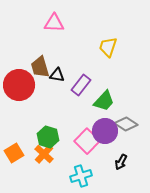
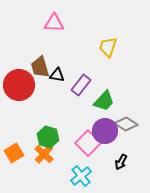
pink square: moved 1 px right, 2 px down
cyan cross: rotated 20 degrees counterclockwise
